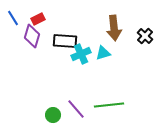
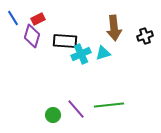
black cross: rotated 28 degrees clockwise
